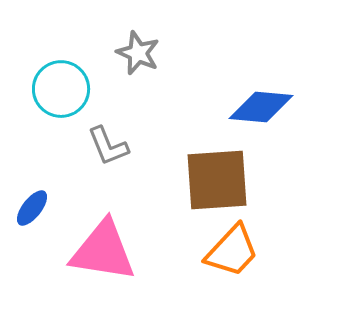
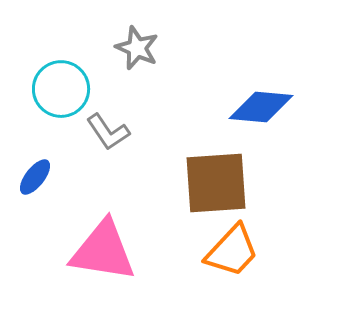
gray star: moved 1 px left, 5 px up
gray L-shape: moved 14 px up; rotated 12 degrees counterclockwise
brown square: moved 1 px left, 3 px down
blue ellipse: moved 3 px right, 31 px up
